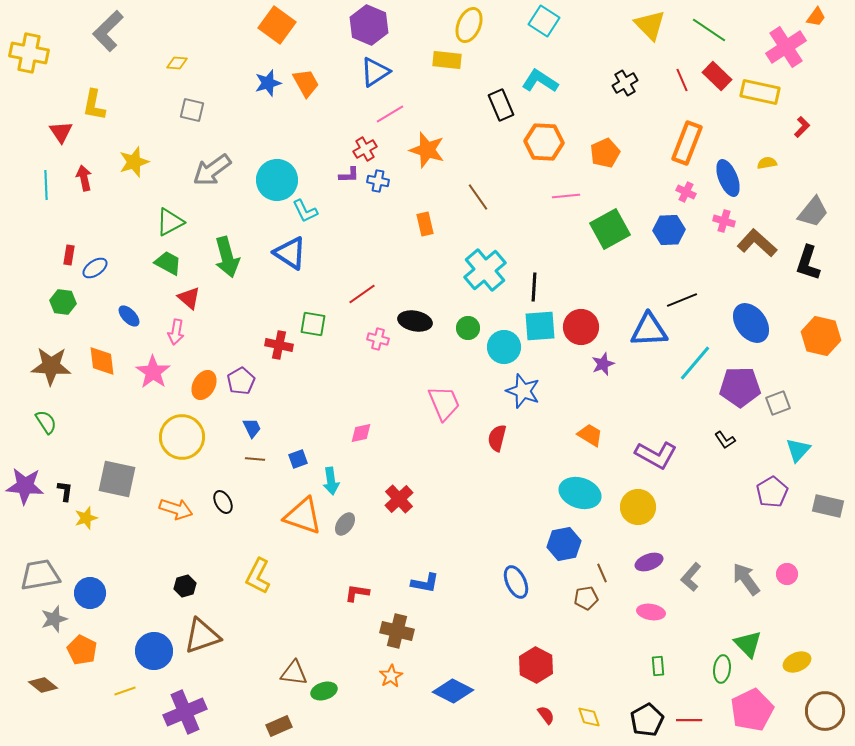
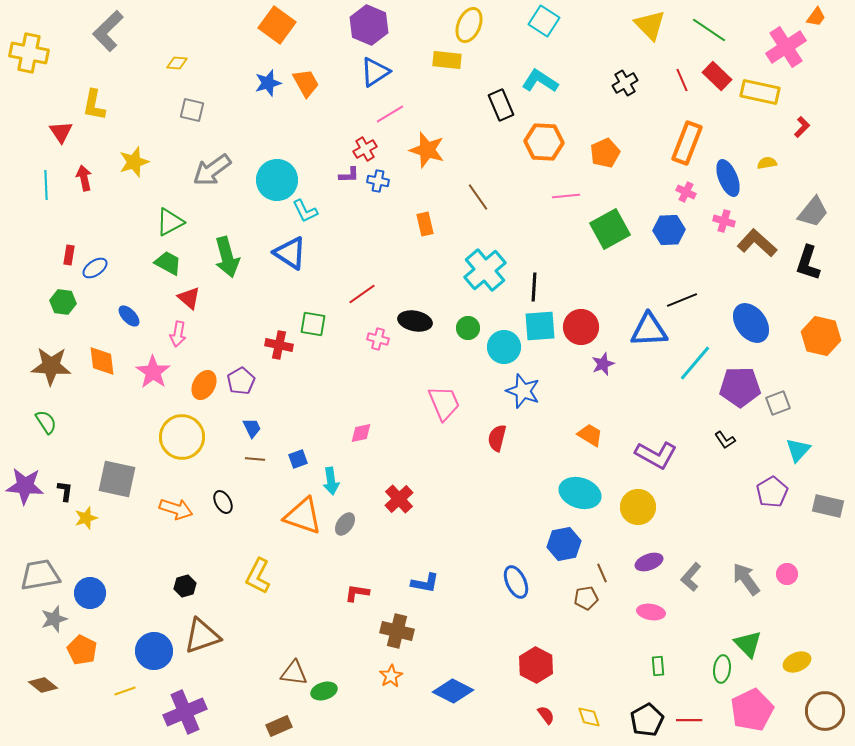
pink arrow at (176, 332): moved 2 px right, 2 px down
